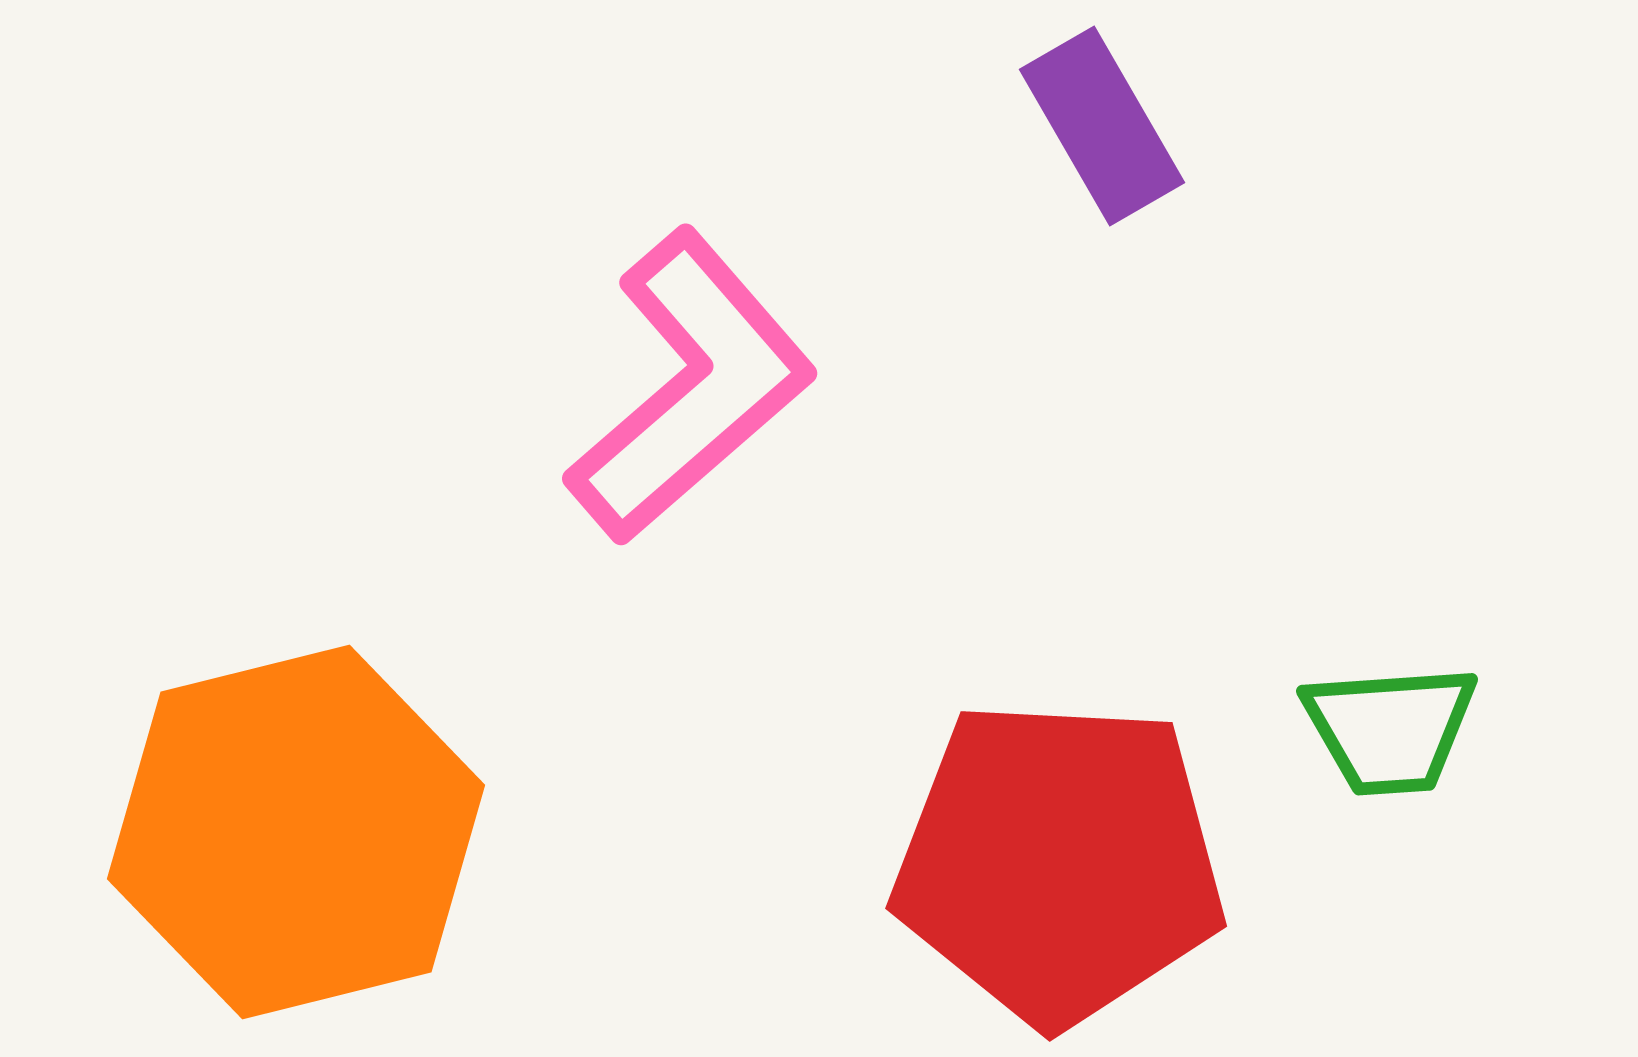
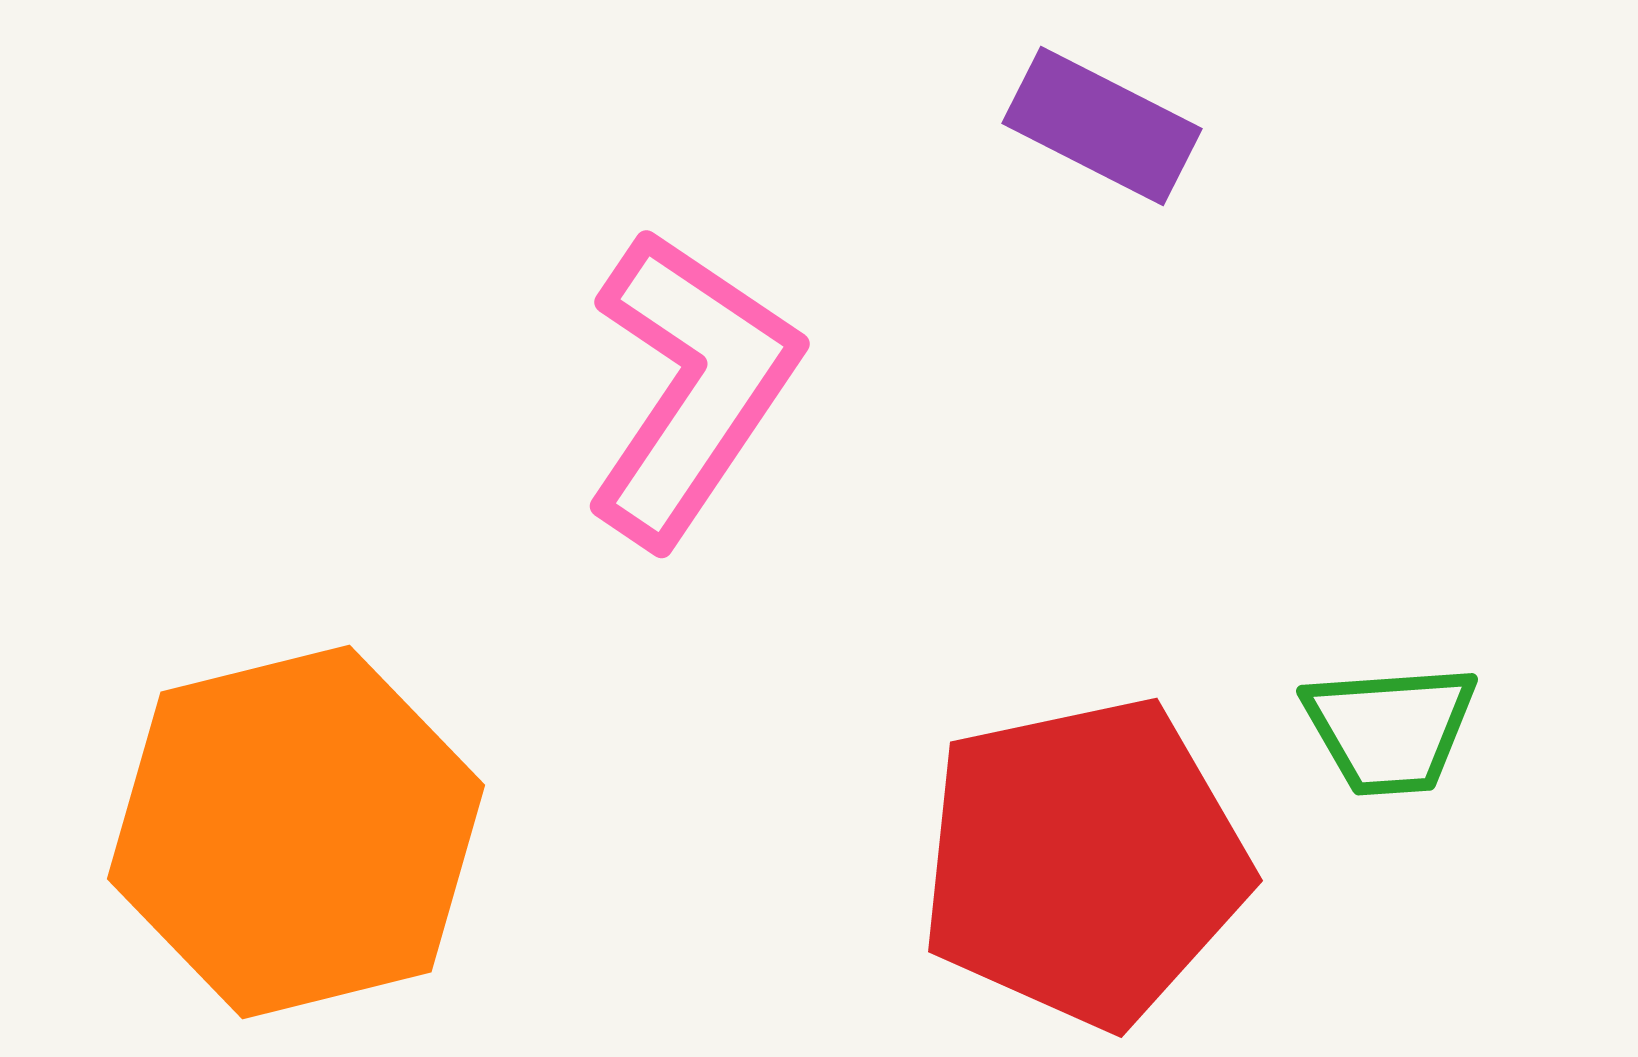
purple rectangle: rotated 33 degrees counterclockwise
pink L-shape: rotated 15 degrees counterclockwise
red pentagon: moved 25 px right; rotated 15 degrees counterclockwise
